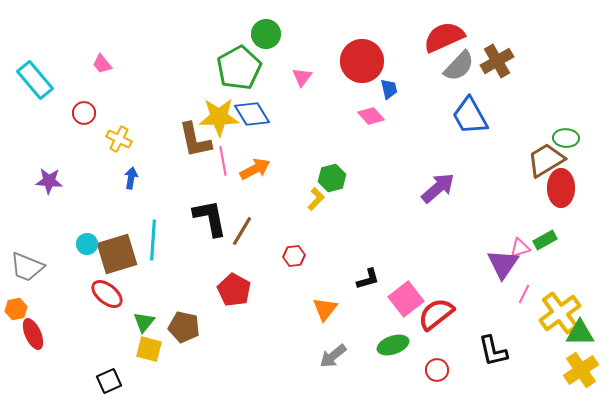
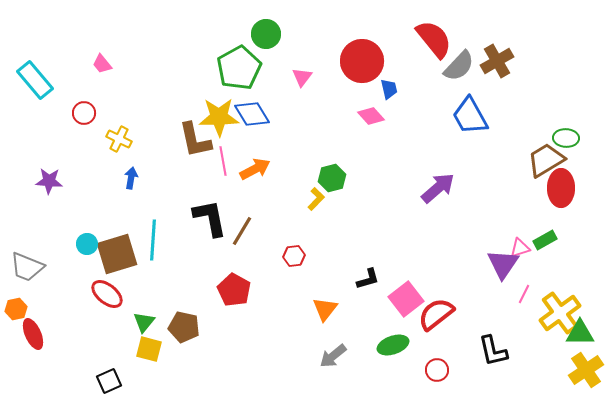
red semicircle at (444, 37): moved 10 px left, 2 px down; rotated 75 degrees clockwise
yellow cross at (581, 370): moved 5 px right
